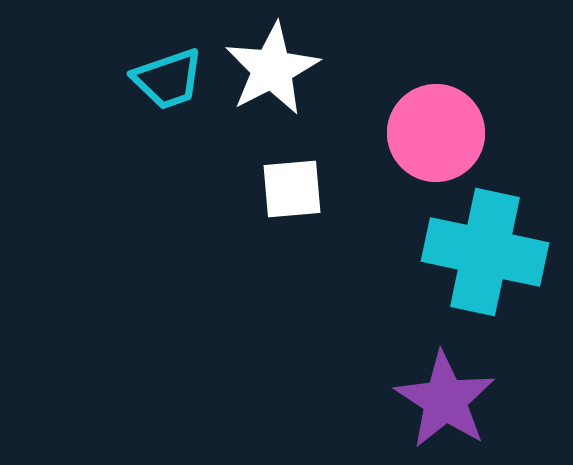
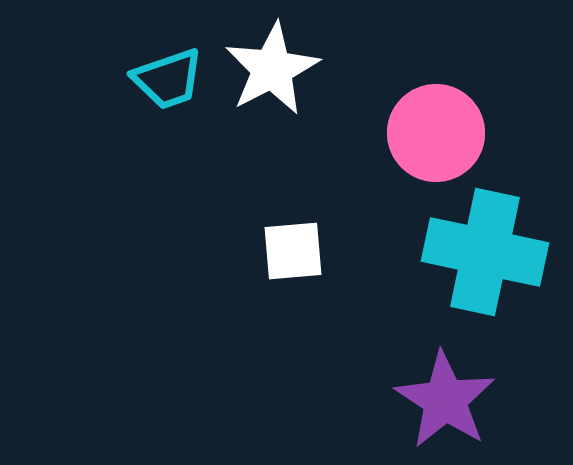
white square: moved 1 px right, 62 px down
